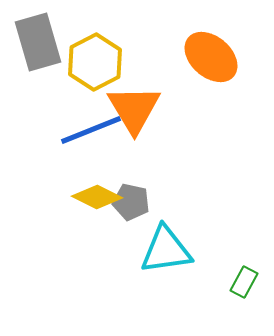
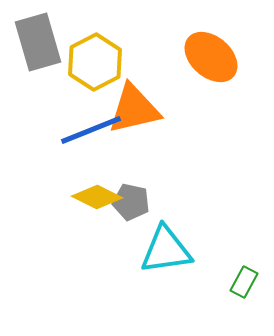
orange triangle: rotated 48 degrees clockwise
